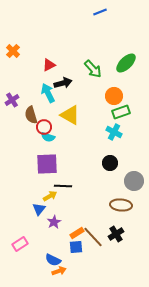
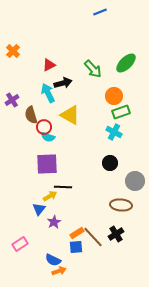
gray circle: moved 1 px right
black line: moved 1 px down
